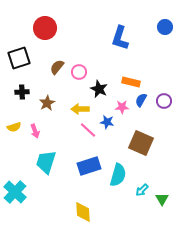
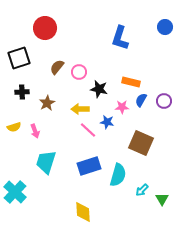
black star: rotated 12 degrees counterclockwise
